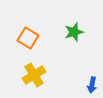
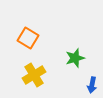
green star: moved 1 px right, 26 px down
